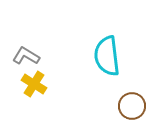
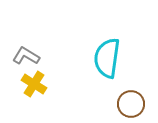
cyan semicircle: moved 2 px down; rotated 15 degrees clockwise
brown circle: moved 1 px left, 2 px up
